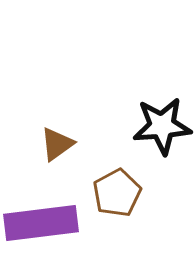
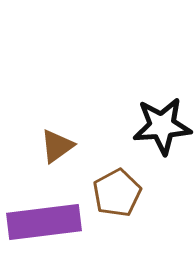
brown triangle: moved 2 px down
purple rectangle: moved 3 px right, 1 px up
